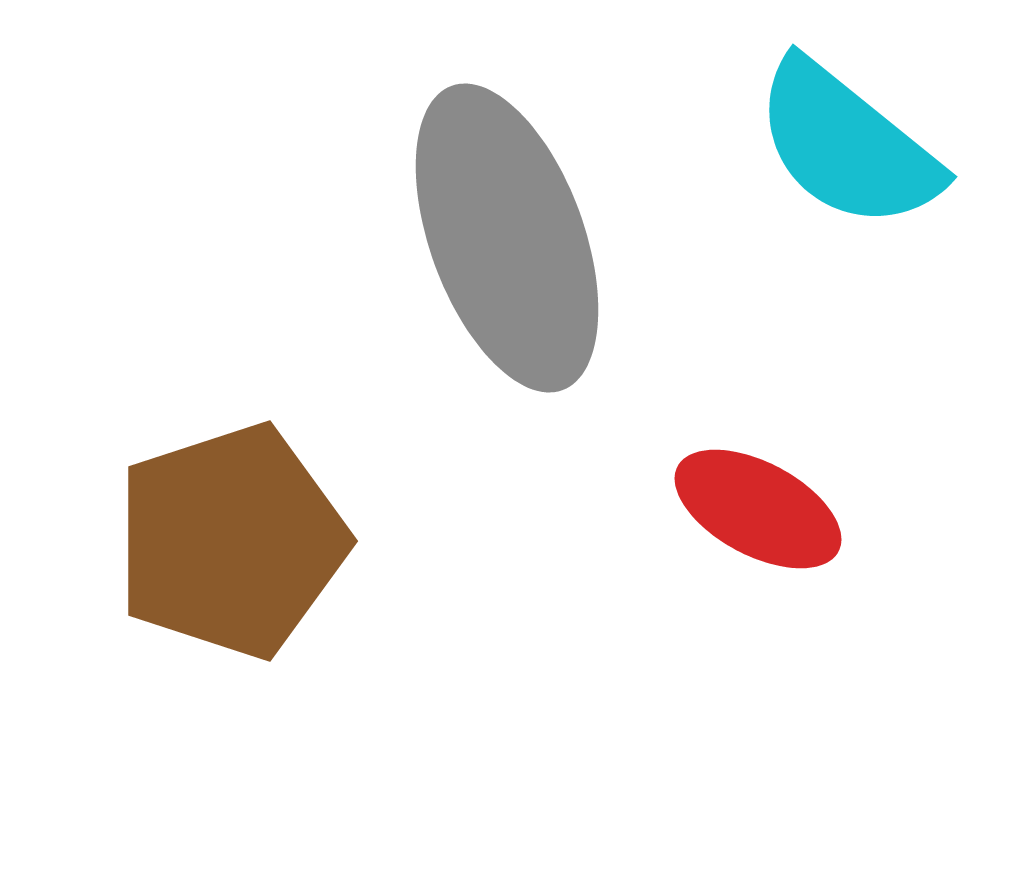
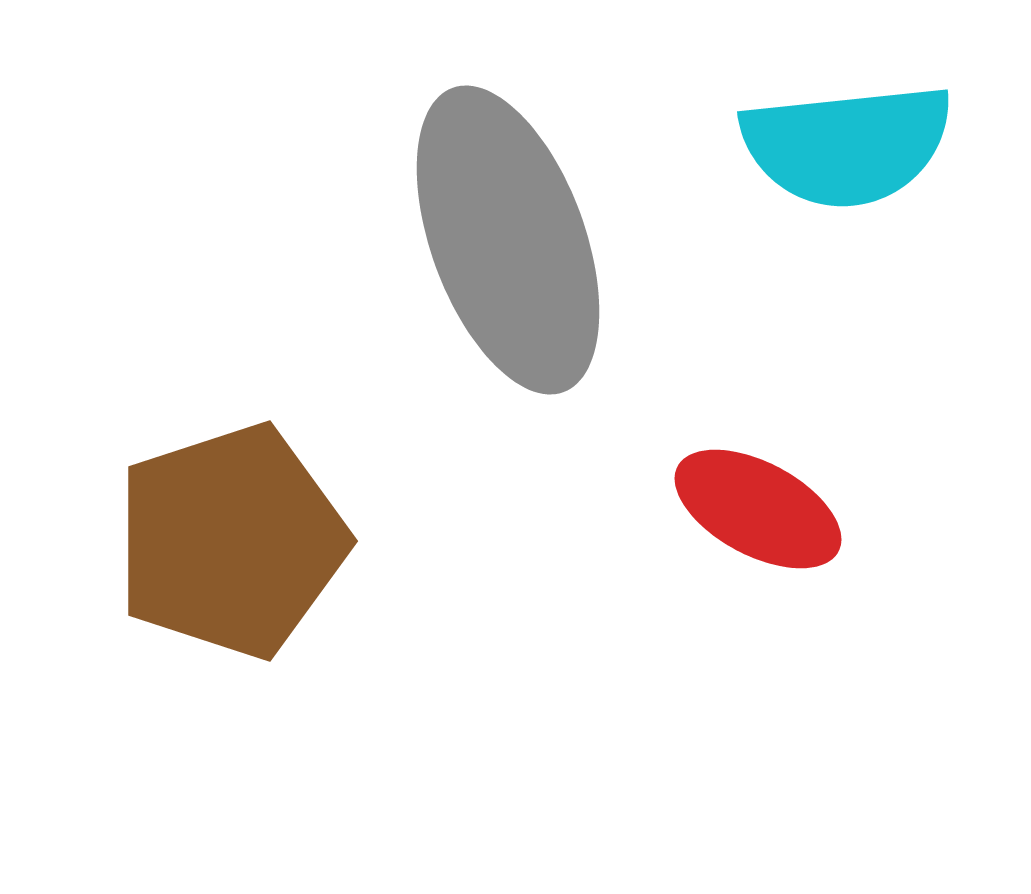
cyan semicircle: rotated 45 degrees counterclockwise
gray ellipse: moved 1 px right, 2 px down
